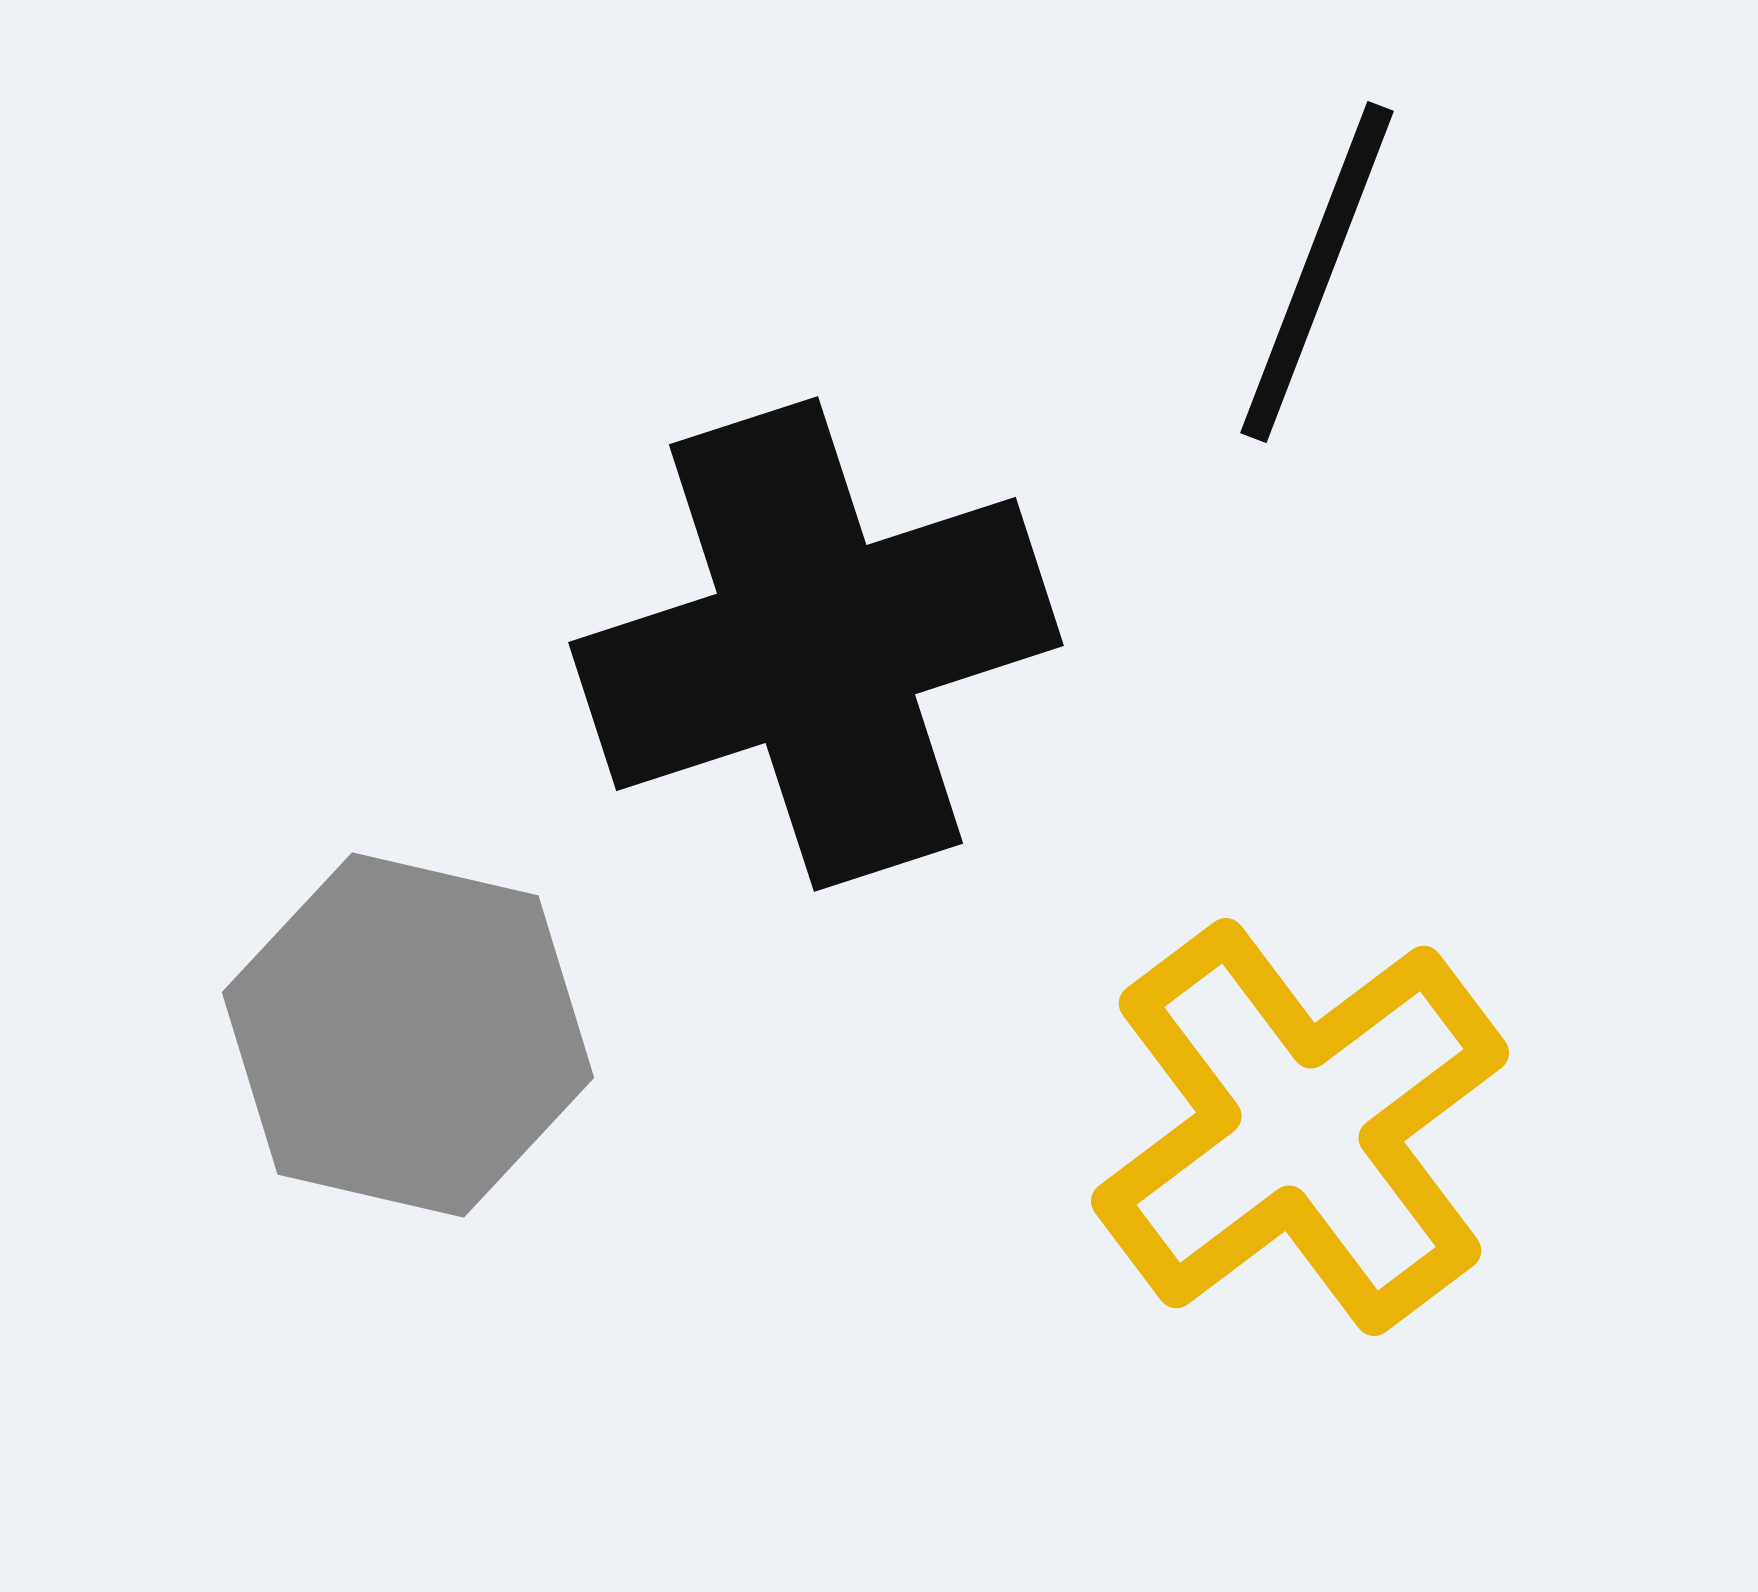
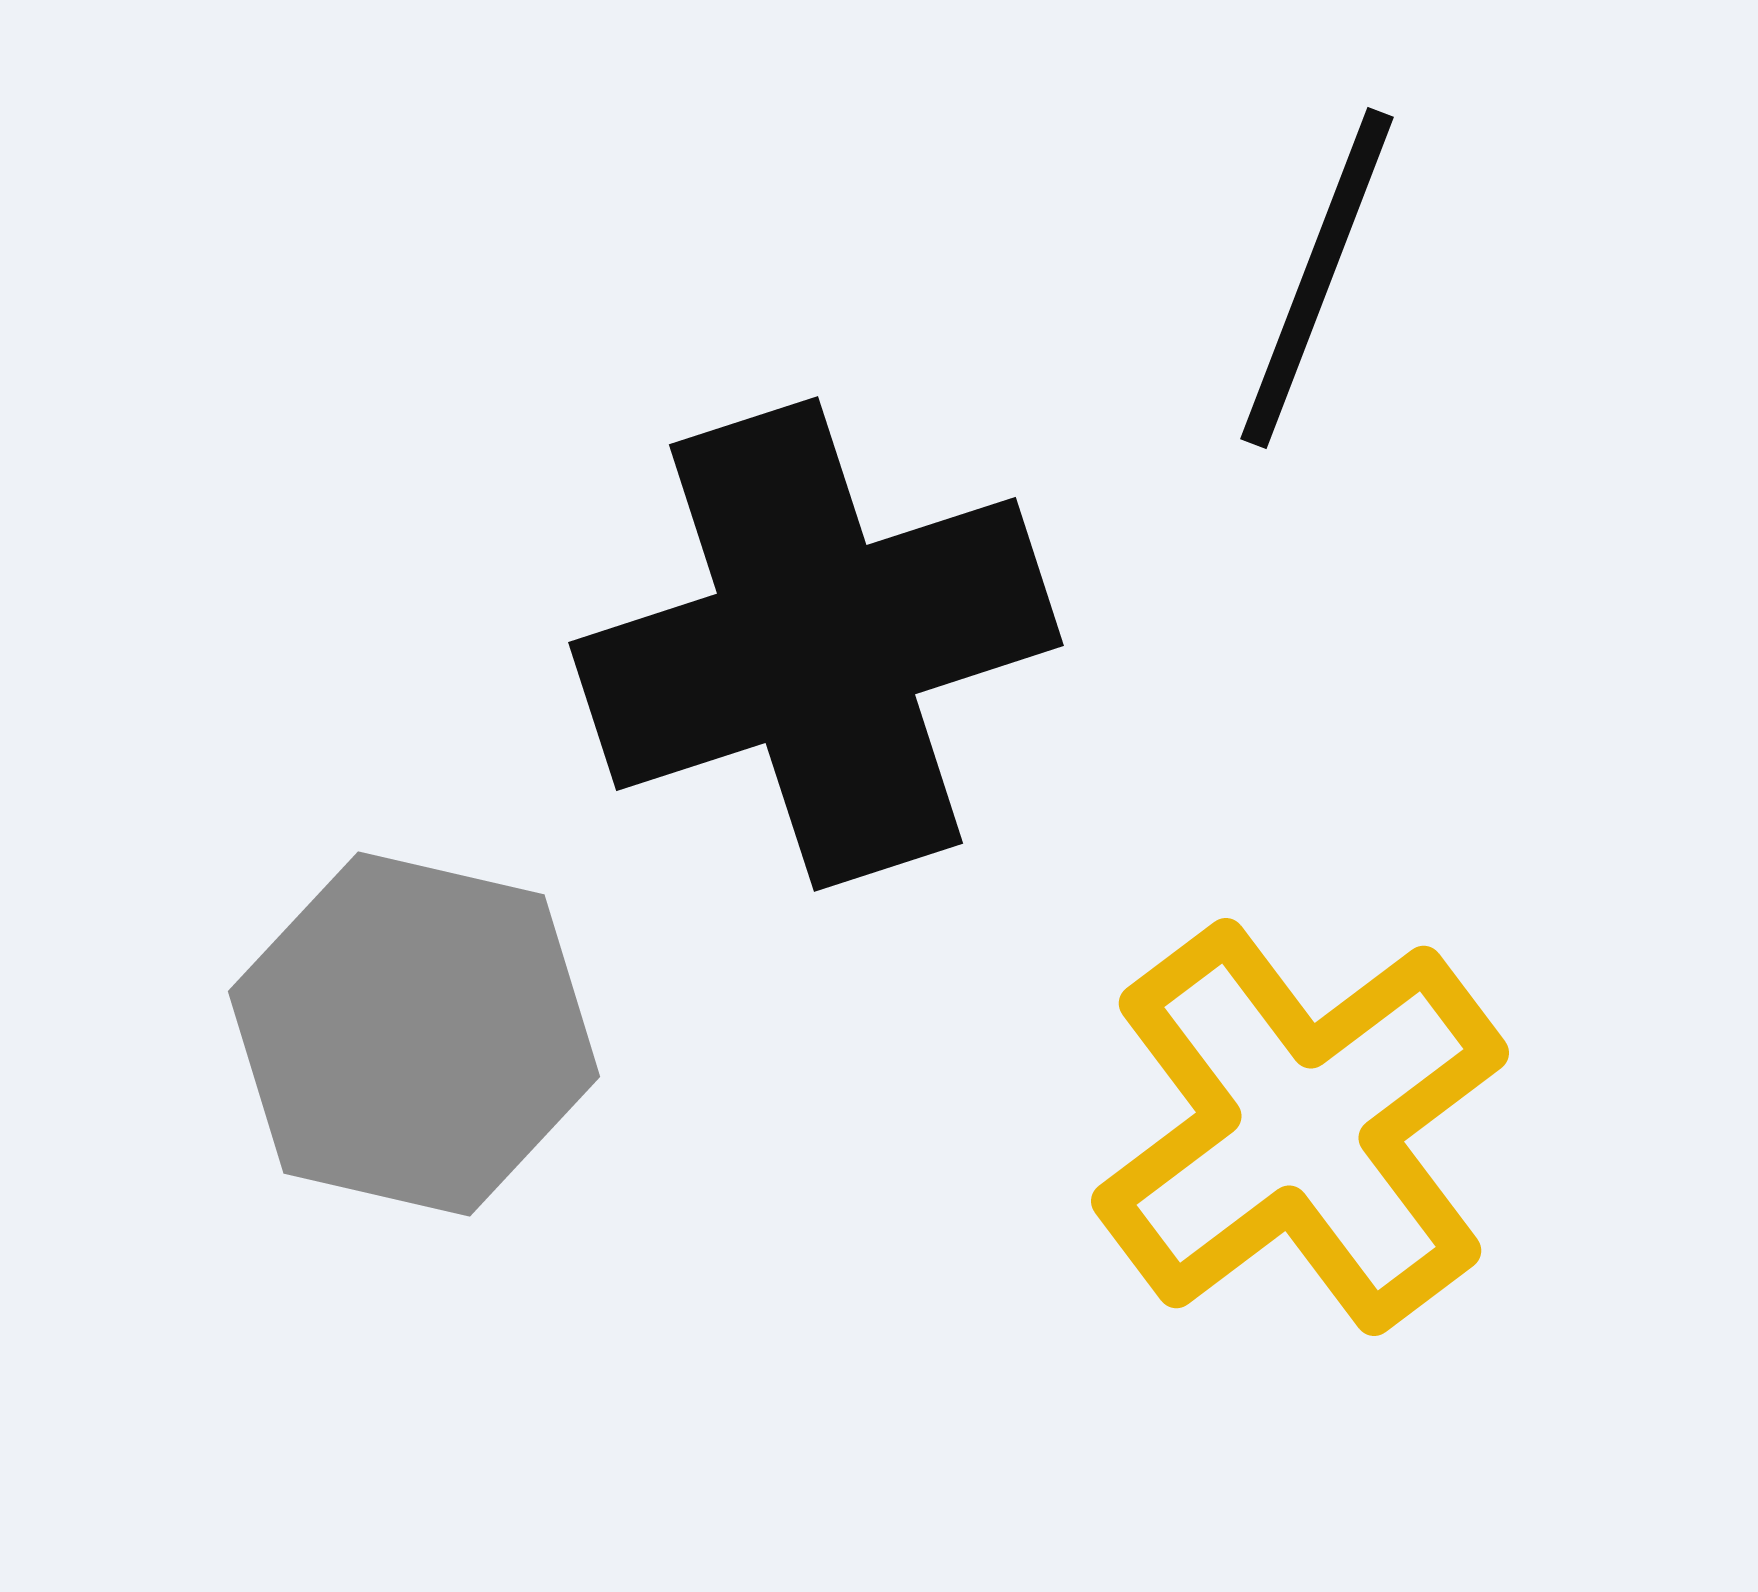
black line: moved 6 px down
gray hexagon: moved 6 px right, 1 px up
